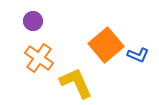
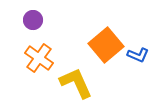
purple circle: moved 1 px up
